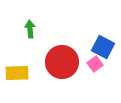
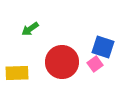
green arrow: rotated 120 degrees counterclockwise
blue square: rotated 10 degrees counterclockwise
